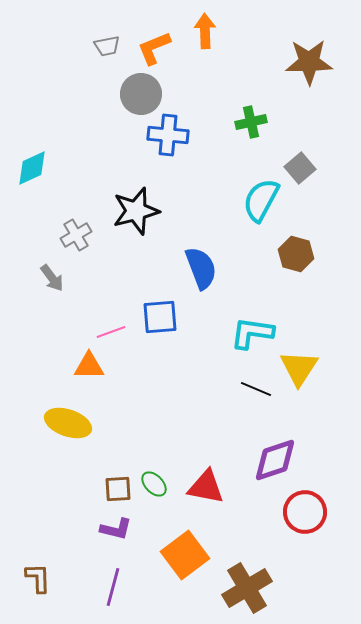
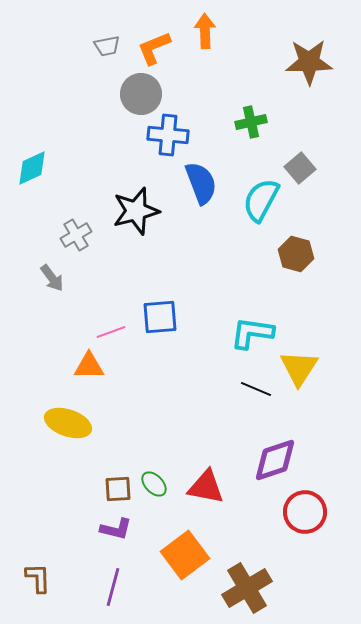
blue semicircle: moved 85 px up
